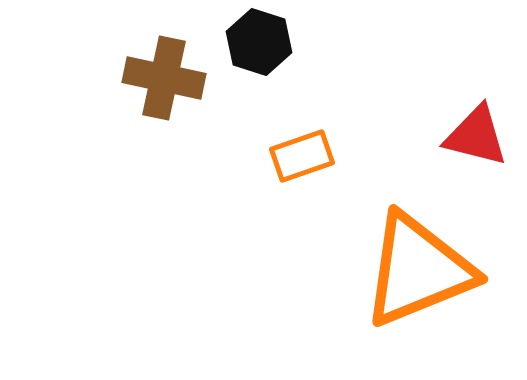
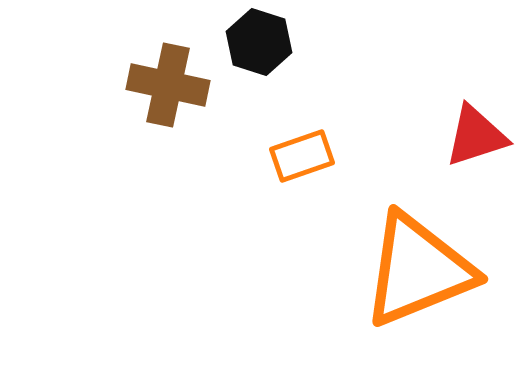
brown cross: moved 4 px right, 7 px down
red triangle: rotated 32 degrees counterclockwise
